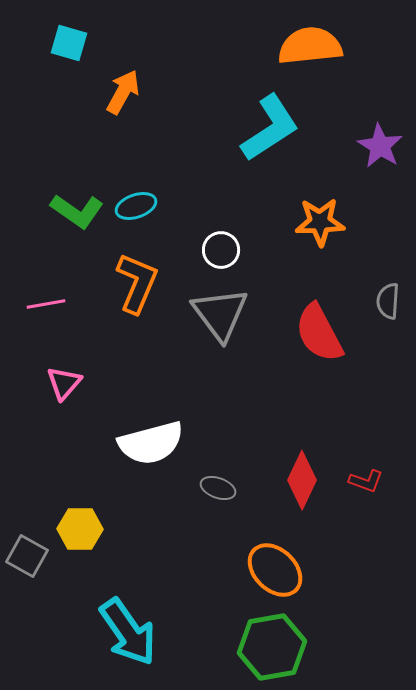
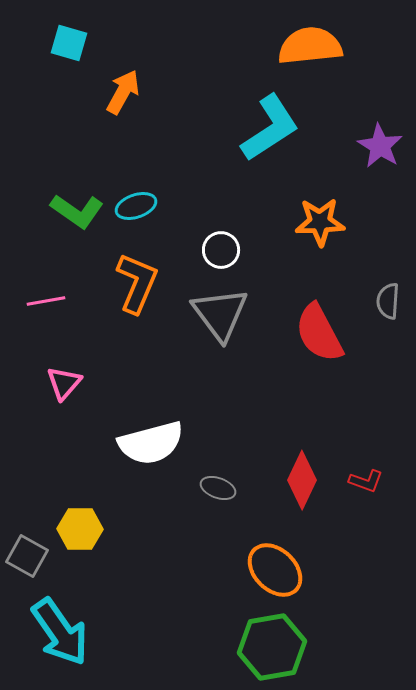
pink line: moved 3 px up
cyan arrow: moved 68 px left
